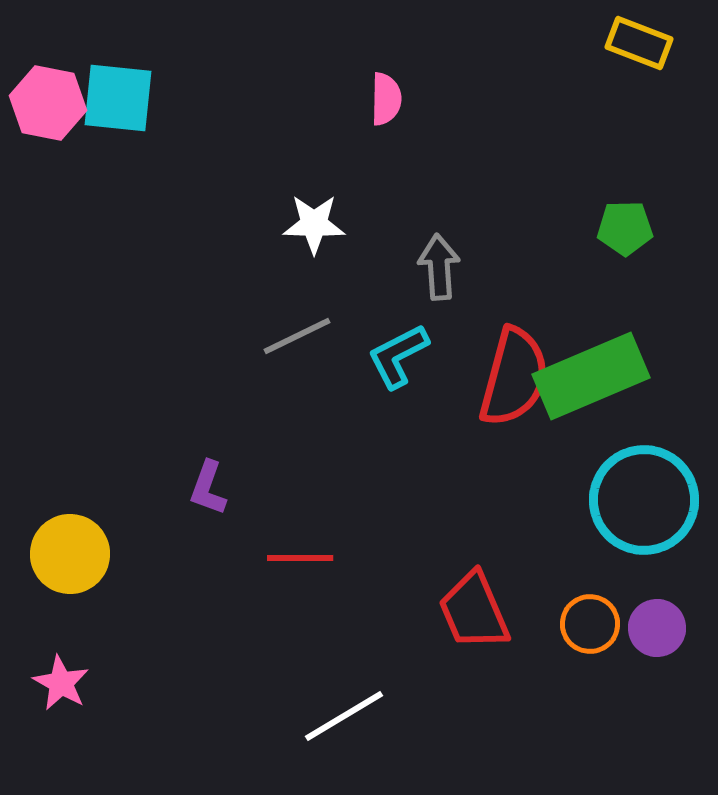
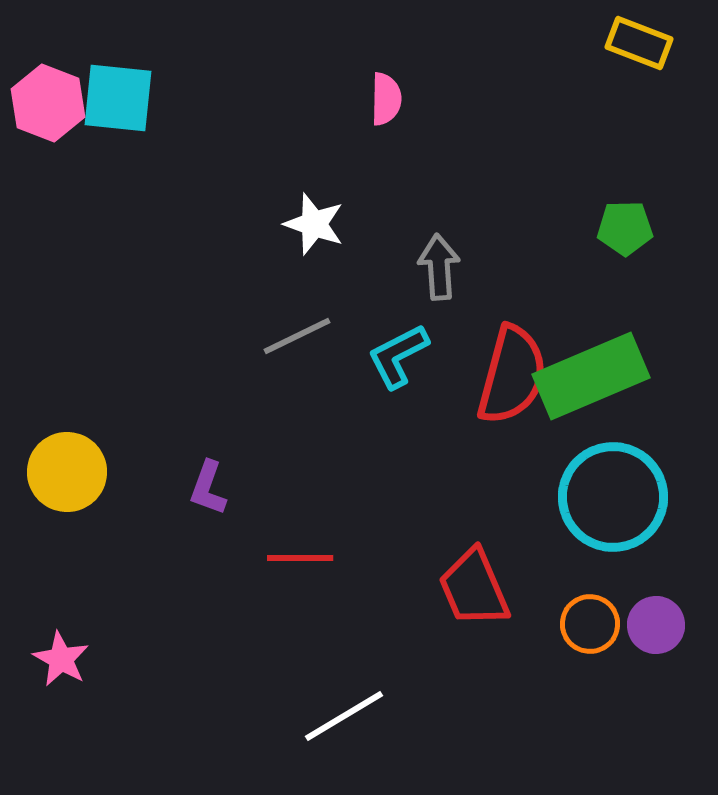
pink hexagon: rotated 10 degrees clockwise
white star: rotated 18 degrees clockwise
red semicircle: moved 2 px left, 2 px up
cyan circle: moved 31 px left, 3 px up
yellow circle: moved 3 px left, 82 px up
red trapezoid: moved 23 px up
purple circle: moved 1 px left, 3 px up
pink star: moved 24 px up
